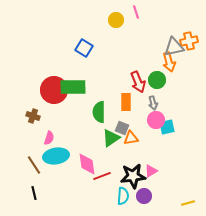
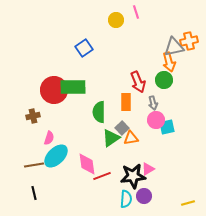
blue square: rotated 24 degrees clockwise
green circle: moved 7 px right
brown cross: rotated 32 degrees counterclockwise
gray square: rotated 24 degrees clockwise
cyan ellipse: rotated 35 degrees counterclockwise
brown line: rotated 66 degrees counterclockwise
pink triangle: moved 3 px left, 2 px up
cyan semicircle: moved 3 px right, 3 px down
